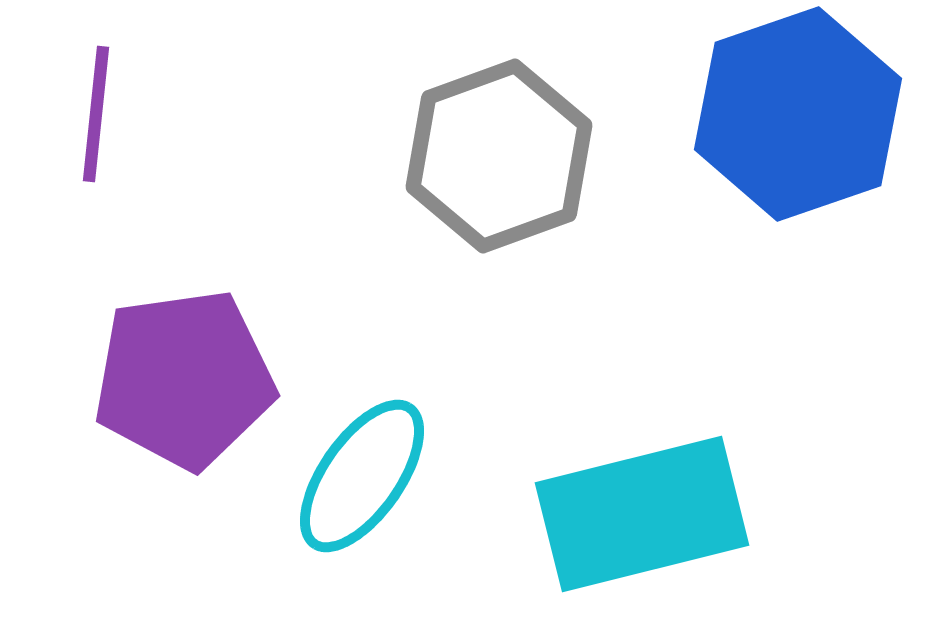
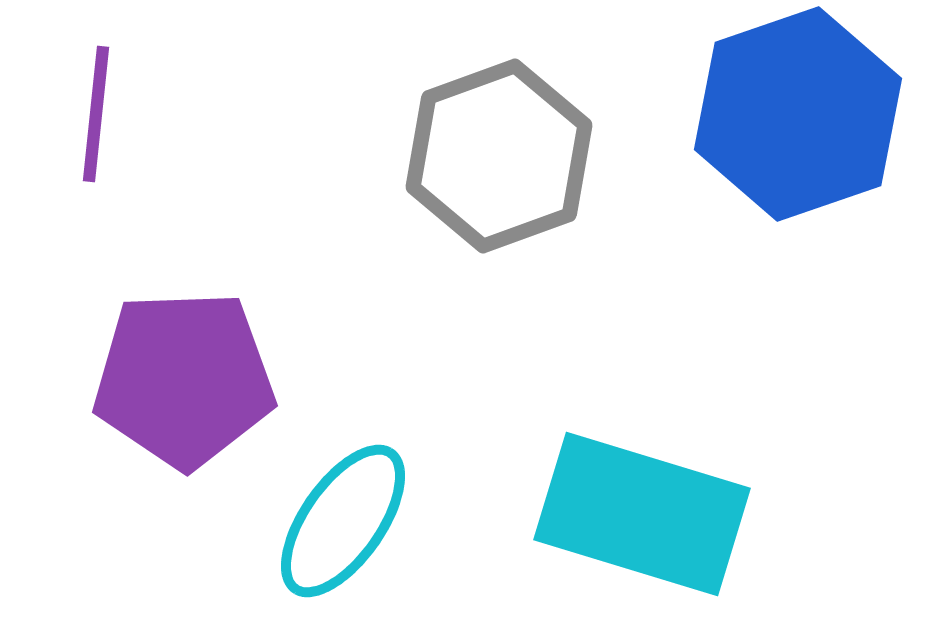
purple pentagon: rotated 6 degrees clockwise
cyan ellipse: moved 19 px left, 45 px down
cyan rectangle: rotated 31 degrees clockwise
